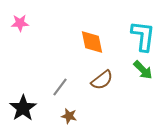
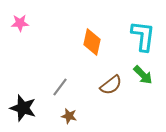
orange diamond: rotated 24 degrees clockwise
green arrow: moved 5 px down
brown semicircle: moved 9 px right, 5 px down
black star: rotated 20 degrees counterclockwise
